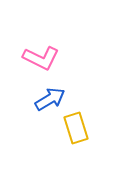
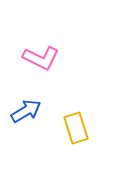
blue arrow: moved 24 px left, 12 px down
